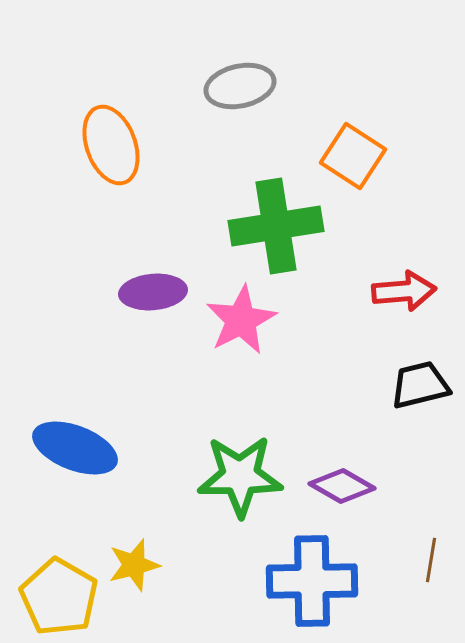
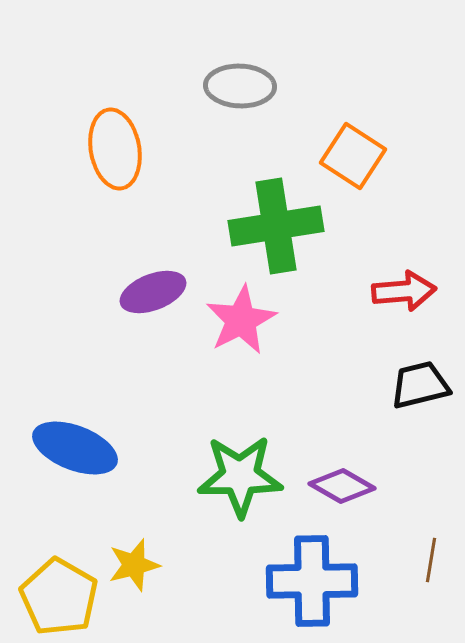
gray ellipse: rotated 14 degrees clockwise
orange ellipse: moved 4 px right, 4 px down; rotated 10 degrees clockwise
purple ellipse: rotated 16 degrees counterclockwise
